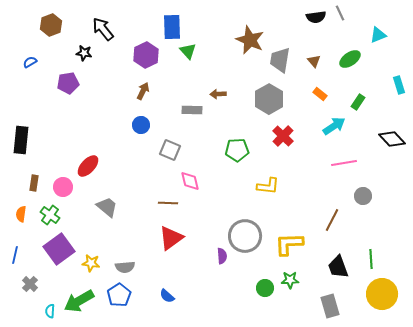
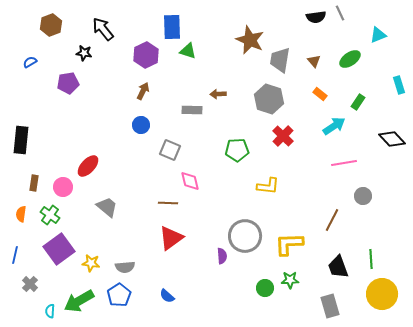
green triangle at (188, 51): rotated 30 degrees counterclockwise
gray hexagon at (269, 99): rotated 12 degrees counterclockwise
